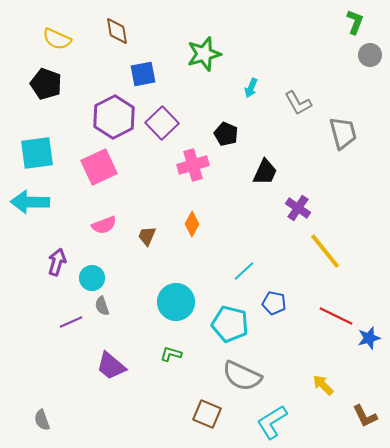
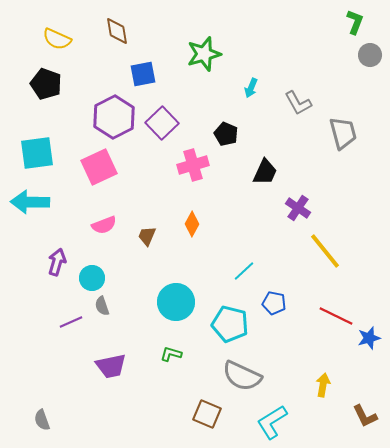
purple trapezoid at (111, 366): rotated 52 degrees counterclockwise
yellow arrow at (323, 385): rotated 55 degrees clockwise
